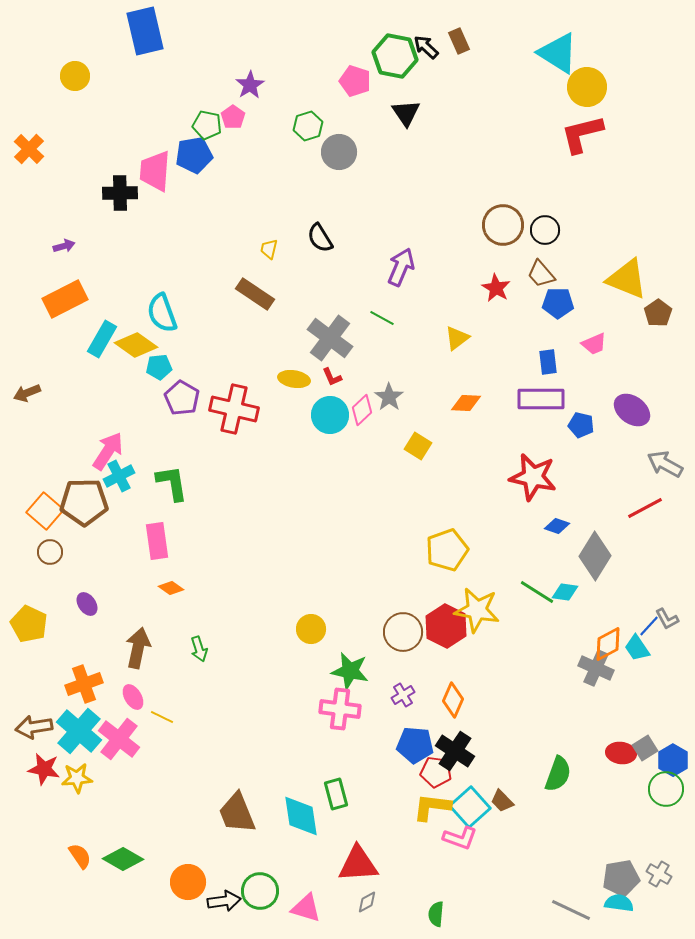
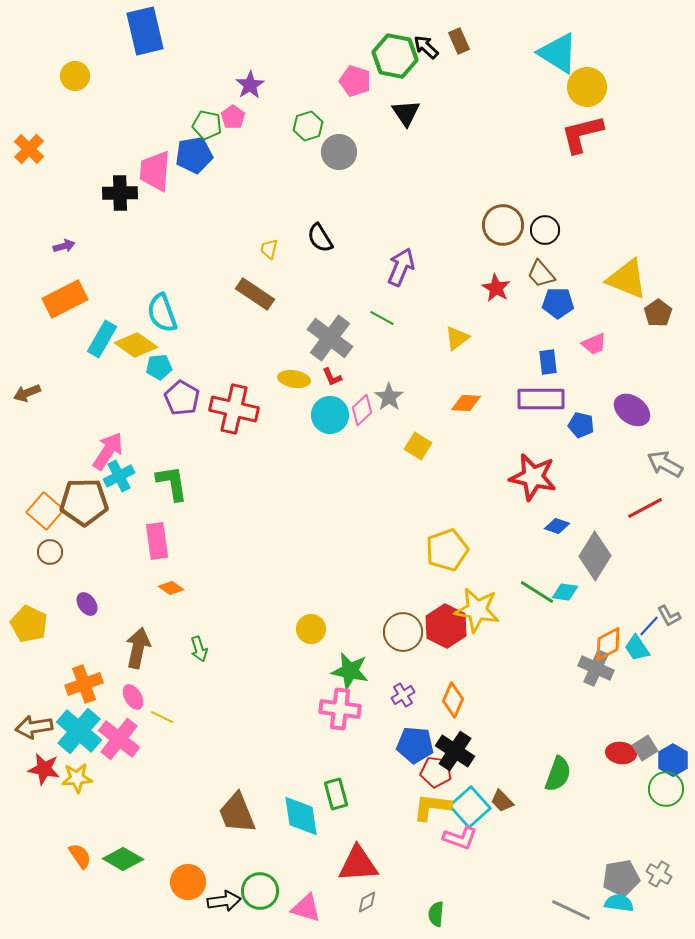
gray L-shape at (667, 619): moved 2 px right, 3 px up
